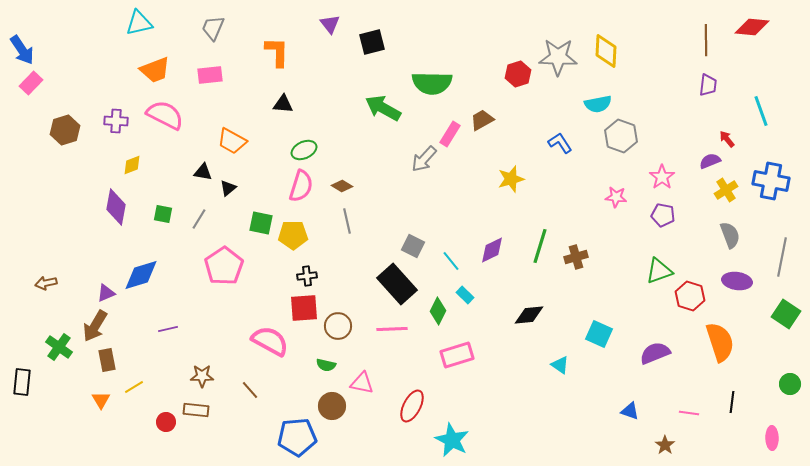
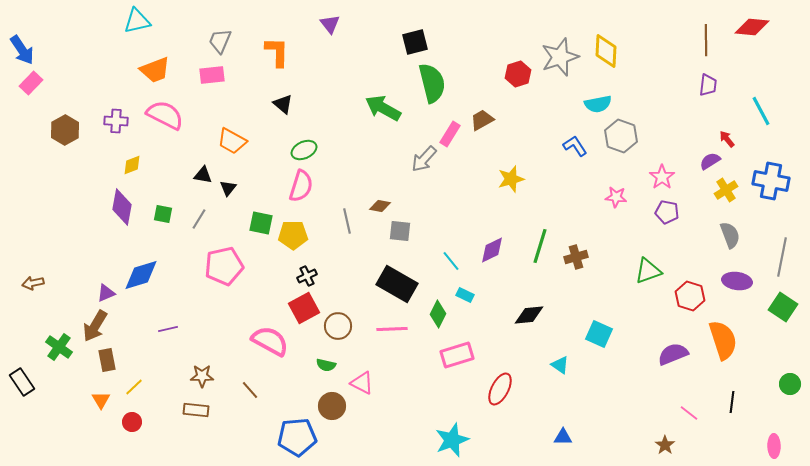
cyan triangle at (139, 23): moved 2 px left, 2 px up
gray trapezoid at (213, 28): moved 7 px right, 13 px down
black square at (372, 42): moved 43 px right
gray star at (558, 57): moved 2 px right; rotated 21 degrees counterclockwise
pink rectangle at (210, 75): moved 2 px right
green semicircle at (432, 83): rotated 105 degrees counterclockwise
black triangle at (283, 104): rotated 35 degrees clockwise
cyan line at (761, 111): rotated 8 degrees counterclockwise
brown hexagon at (65, 130): rotated 12 degrees counterclockwise
blue L-shape at (560, 143): moved 15 px right, 3 px down
purple semicircle at (710, 161): rotated 10 degrees counterclockwise
black triangle at (203, 172): moved 3 px down
brown diamond at (342, 186): moved 38 px right, 20 px down; rotated 20 degrees counterclockwise
black triangle at (228, 188): rotated 12 degrees counterclockwise
purple diamond at (116, 207): moved 6 px right
purple pentagon at (663, 215): moved 4 px right, 3 px up
gray square at (413, 246): moved 13 px left, 15 px up; rotated 20 degrees counterclockwise
pink pentagon at (224, 266): rotated 21 degrees clockwise
green triangle at (659, 271): moved 11 px left
black cross at (307, 276): rotated 18 degrees counterclockwise
brown arrow at (46, 283): moved 13 px left
black rectangle at (397, 284): rotated 18 degrees counterclockwise
cyan rectangle at (465, 295): rotated 18 degrees counterclockwise
red square at (304, 308): rotated 24 degrees counterclockwise
green diamond at (438, 311): moved 3 px down
green square at (786, 314): moved 3 px left, 7 px up
orange semicircle at (720, 342): moved 3 px right, 2 px up
purple semicircle at (655, 353): moved 18 px right, 1 px down
black rectangle at (22, 382): rotated 40 degrees counterclockwise
pink triangle at (362, 383): rotated 15 degrees clockwise
yellow line at (134, 387): rotated 12 degrees counterclockwise
red ellipse at (412, 406): moved 88 px right, 17 px up
blue triangle at (630, 411): moved 67 px left, 26 px down; rotated 18 degrees counterclockwise
pink line at (689, 413): rotated 30 degrees clockwise
red circle at (166, 422): moved 34 px left
pink ellipse at (772, 438): moved 2 px right, 8 px down
cyan star at (452, 440): rotated 24 degrees clockwise
